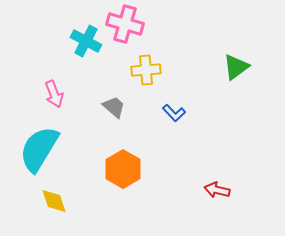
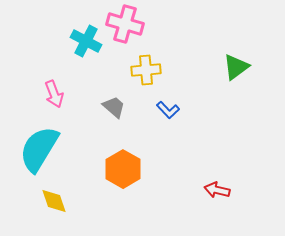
blue L-shape: moved 6 px left, 3 px up
